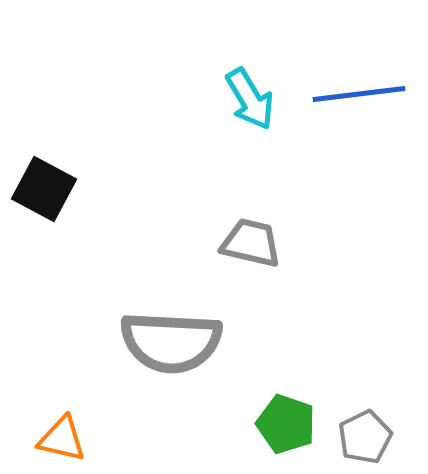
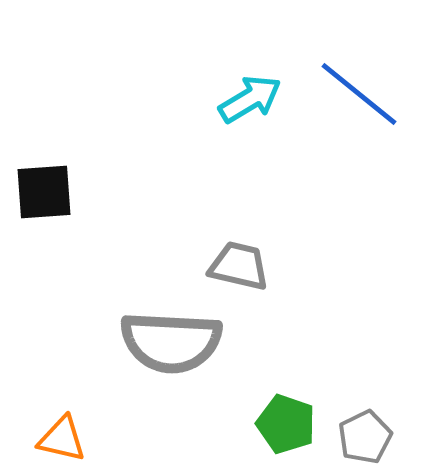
blue line: rotated 46 degrees clockwise
cyan arrow: rotated 90 degrees counterclockwise
black square: moved 3 px down; rotated 32 degrees counterclockwise
gray trapezoid: moved 12 px left, 23 px down
